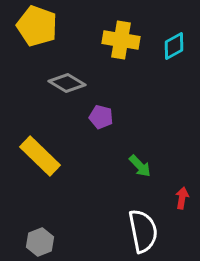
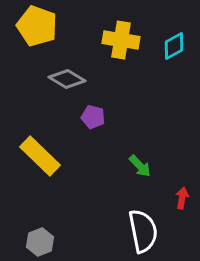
gray diamond: moved 4 px up
purple pentagon: moved 8 px left
